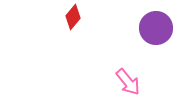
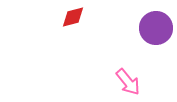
red diamond: rotated 35 degrees clockwise
